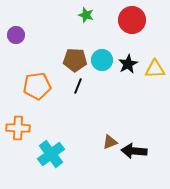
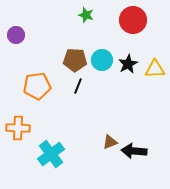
red circle: moved 1 px right
